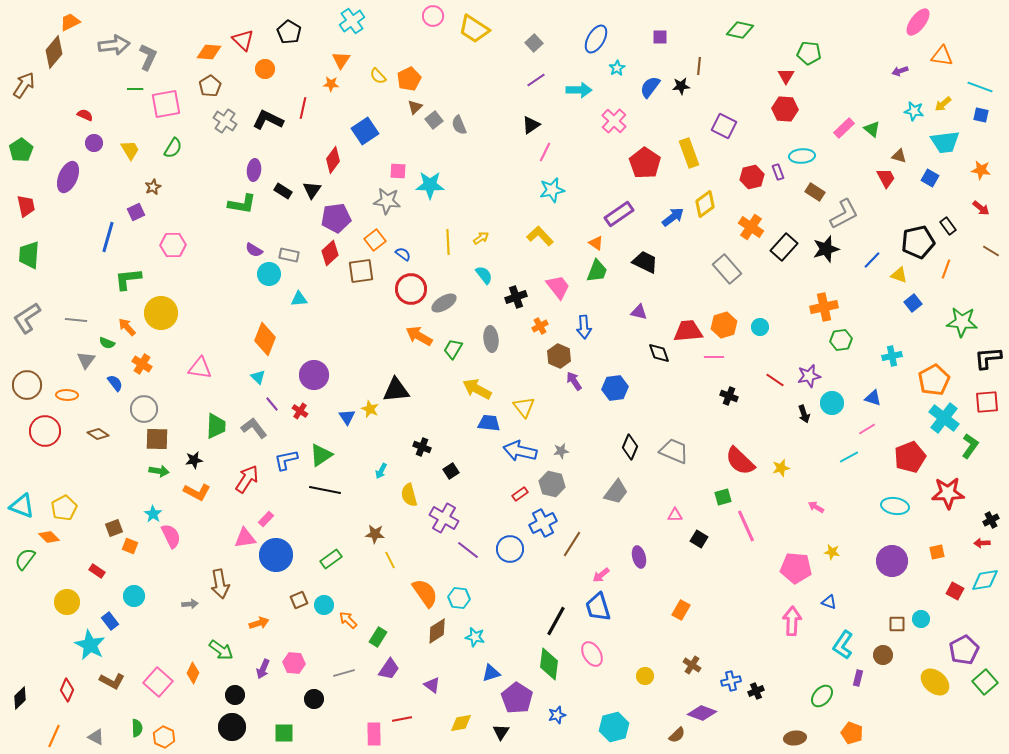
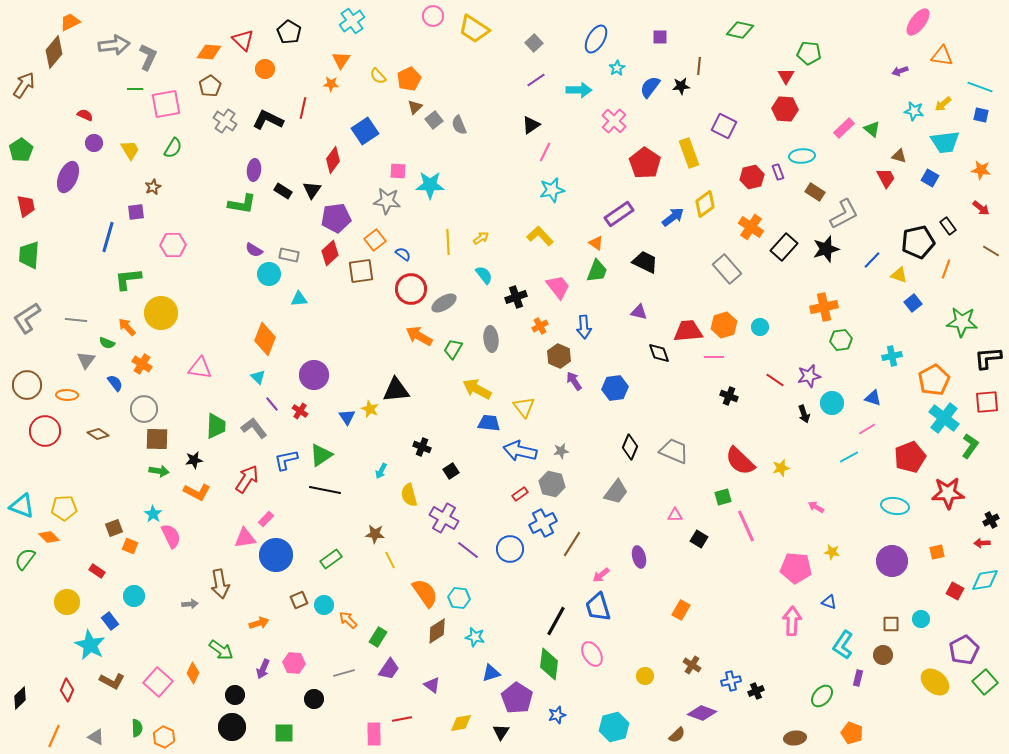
purple square at (136, 212): rotated 18 degrees clockwise
yellow pentagon at (64, 508): rotated 25 degrees clockwise
brown square at (897, 624): moved 6 px left
